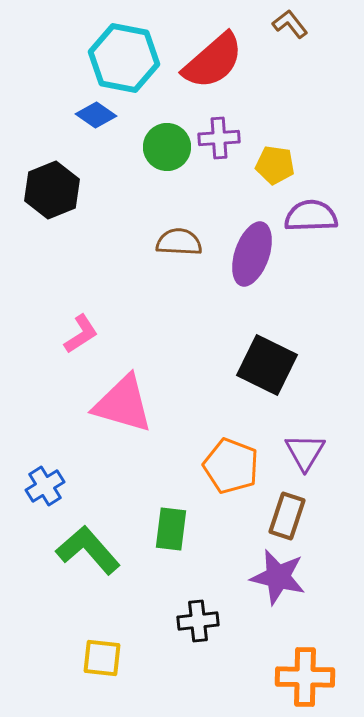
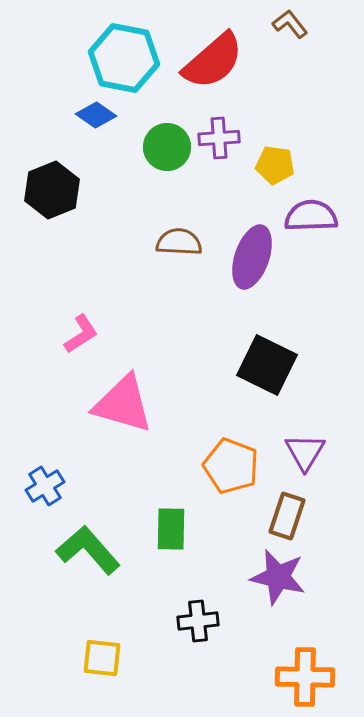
purple ellipse: moved 3 px down
green rectangle: rotated 6 degrees counterclockwise
